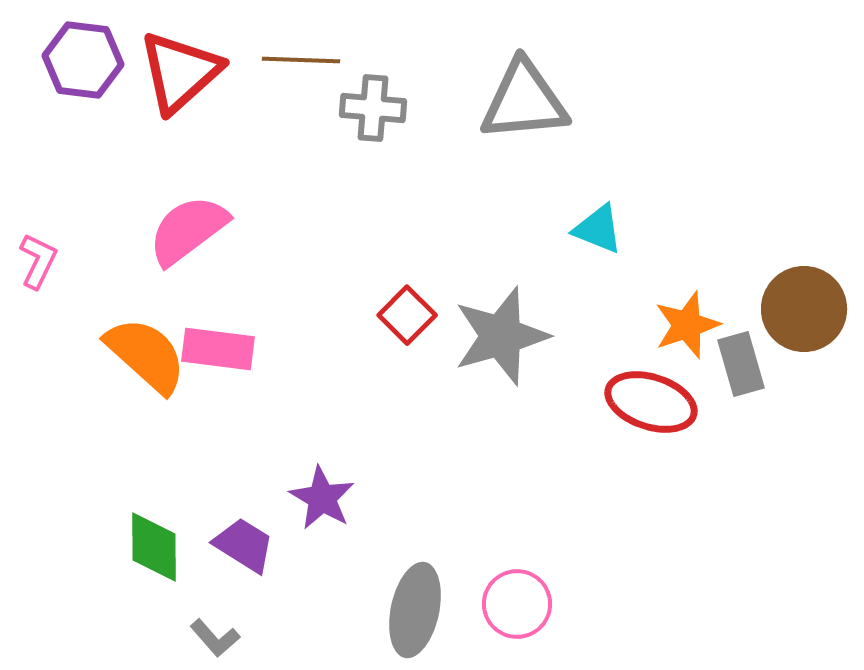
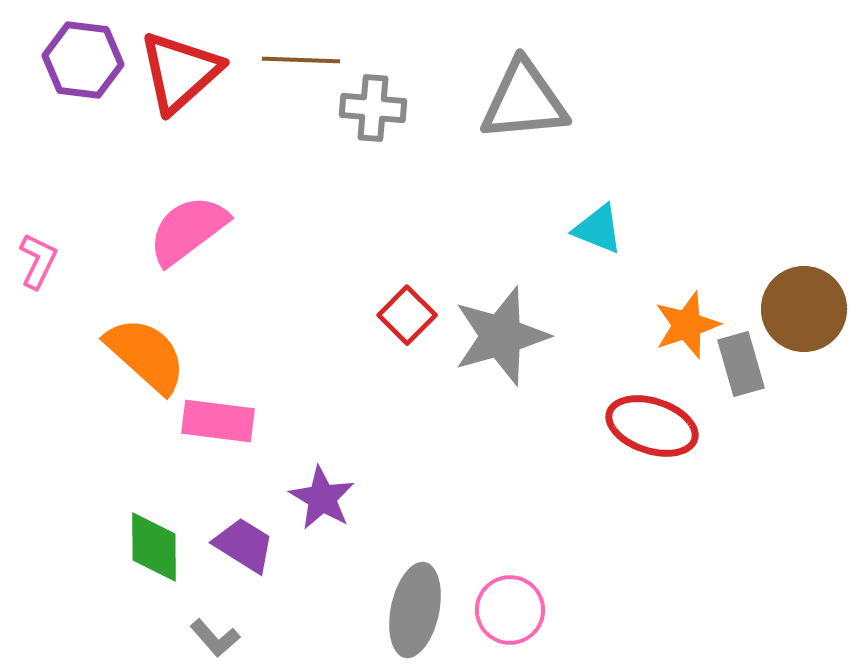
pink rectangle: moved 72 px down
red ellipse: moved 1 px right, 24 px down
pink circle: moved 7 px left, 6 px down
